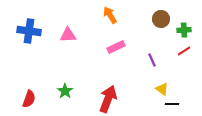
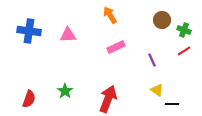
brown circle: moved 1 px right, 1 px down
green cross: rotated 24 degrees clockwise
yellow triangle: moved 5 px left, 1 px down
